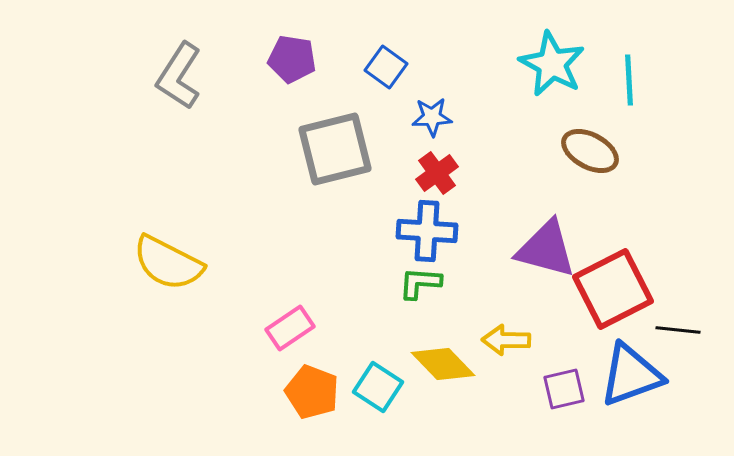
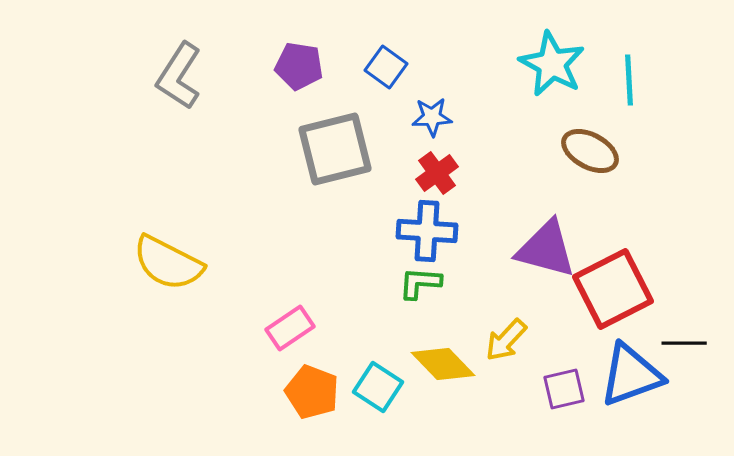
purple pentagon: moved 7 px right, 7 px down
black line: moved 6 px right, 13 px down; rotated 6 degrees counterclockwise
yellow arrow: rotated 48 degrees counterclockwise
